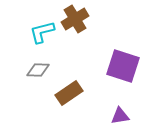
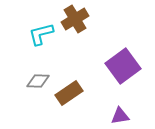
cyan L-shape: moved 1 px left, 2 px down
purple square: rotated 36 degrees clockwise
gray diamond: moved 11 px down
